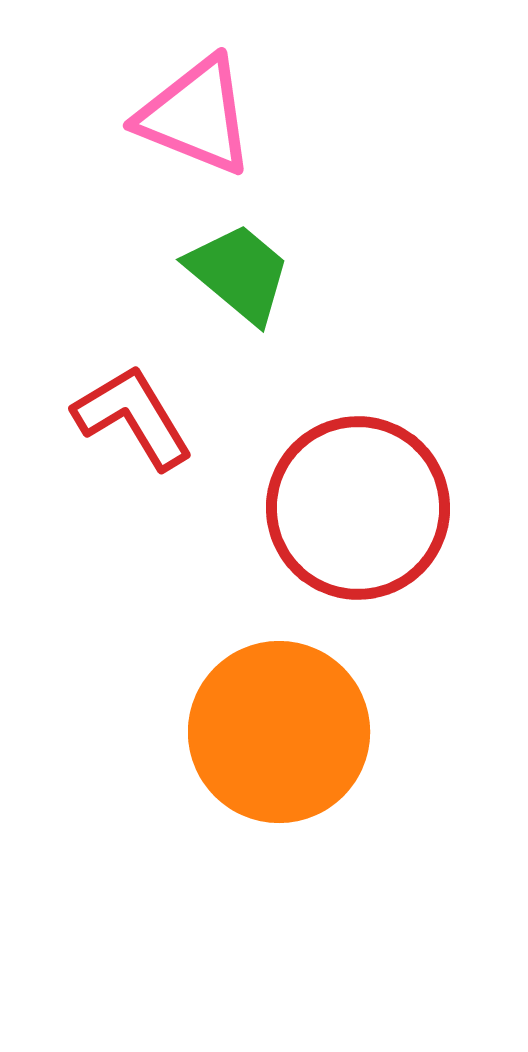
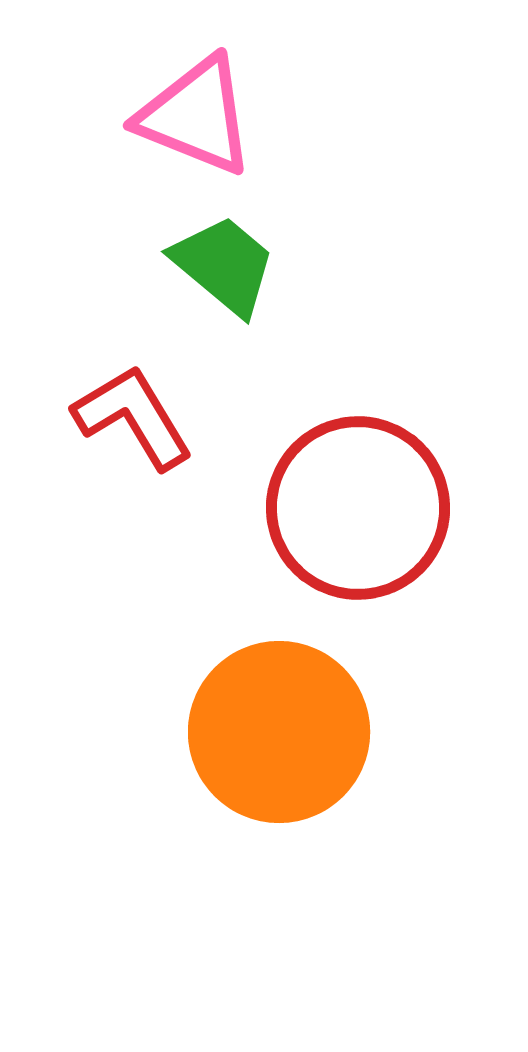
green trapezoid: moved 15 px left, 8 px up
